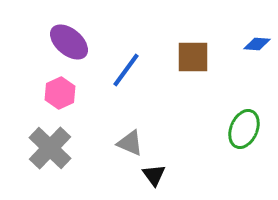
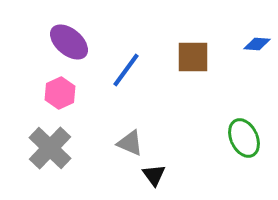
green ellipse: moved 9 px down; rotated 48 degrees counterclockwise
